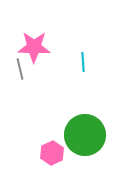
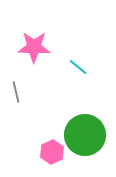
cyan line: moved 5 px left, 5 px down; rotated 48 degrees counterclockwise
gray line: moved 4 px left, 23 px down
pink hexagon: moved 1 px up
